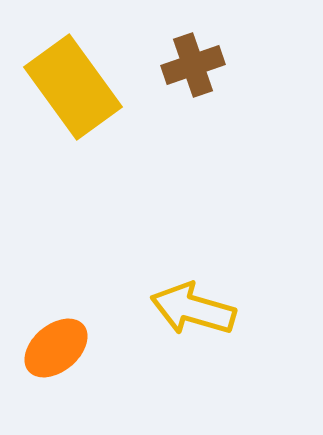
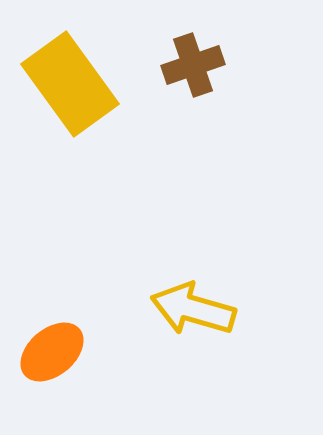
yellow rectangle: moved 3 px left, 3 px up
orange ellipse: moved 4 px left, 4 px down
